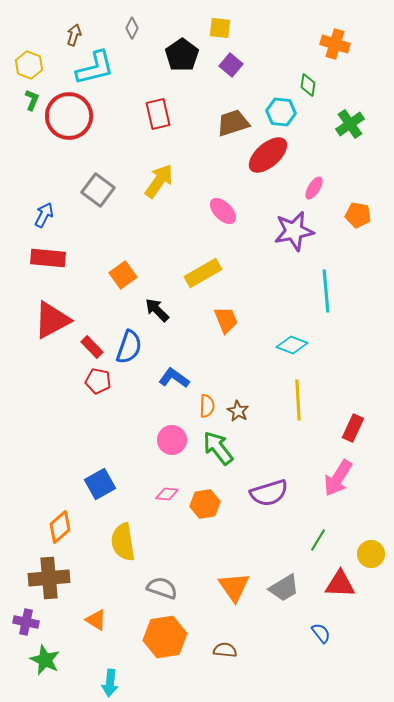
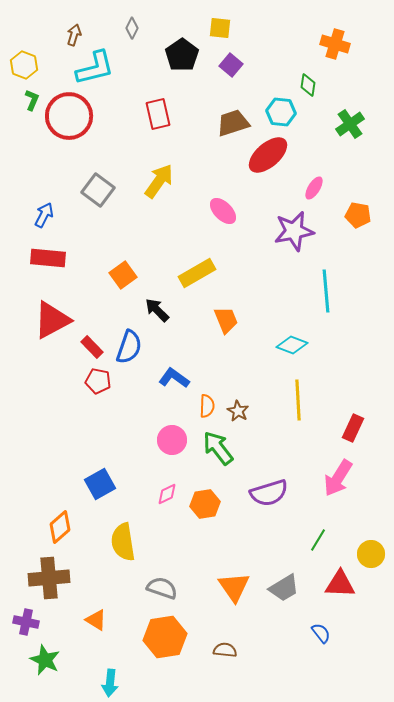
yellow hexagon at (29, 65): moved 5 px left
yellow rectangle at (203, 273): moved 6 px left
pink diamond at (167, 494): rotated 30 degrees counterclockwise
